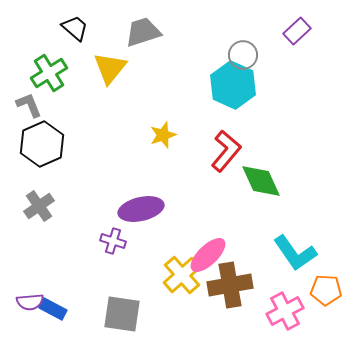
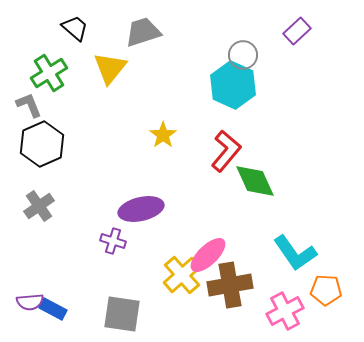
yellow star: rotated 16 degrees counterclockwise
green diamond: moved 6 px left
